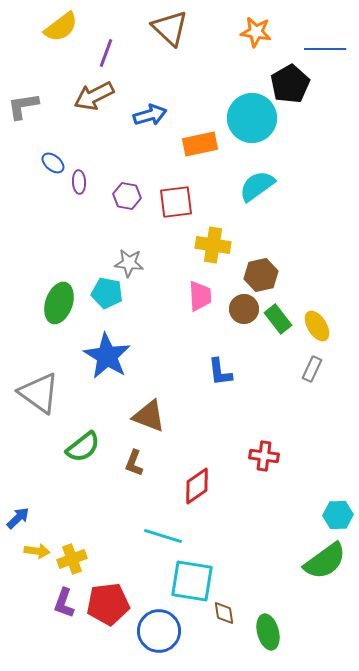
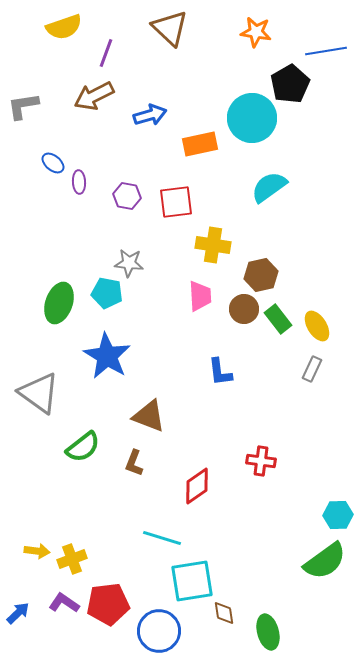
yellow semicircle at (61, 27): moved 3 px right; rotated 18 degrees clockwise
blue line at (325, 49): moved 1 px right, 2 px down; rotated 9 degrees counterclockwise
cyan semicircle at (257, 186): moved 12 px right, 1 px down
red cross at (264, 456): moved 3 px left, 5 px down
blue arrow at (18, 518): moved 95 px down
cyan line at (163, 536): moved 1 px left, 2 px down
cyan square at (192, 581): rotated 18 degrees counterclockwise
purple L-shape at (64, 603): rotated 104 degrees clockwise
